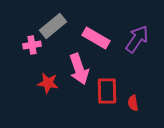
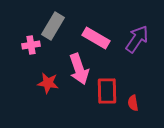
gray rectangle: rotated 20 degrees counterclockwise
pink cross: moved 1 px left
